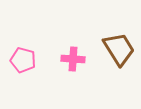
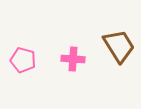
brown trapezoid: moved 3 px up
